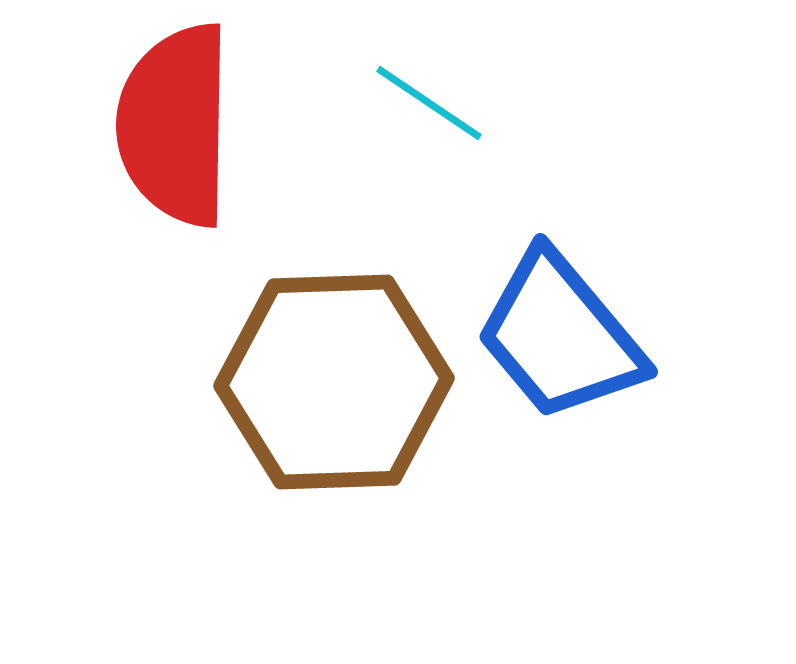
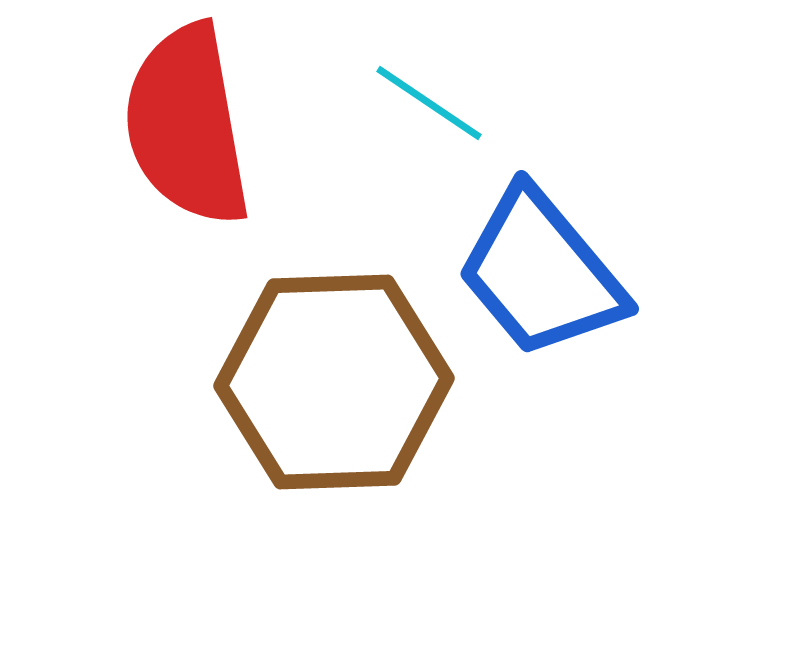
red semicircle: moved 12 px right; rotated 11 degrees counterclockwise
blue trapezoid: moved 19 px left, 63 px up
